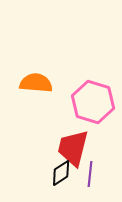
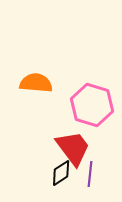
pink hexagon: moved 1 px left, 3 px down
red trapezoid: rotated 129 degrees clockwise
